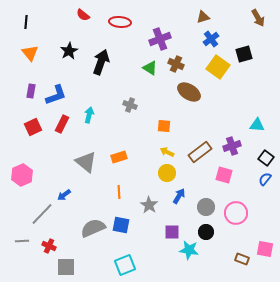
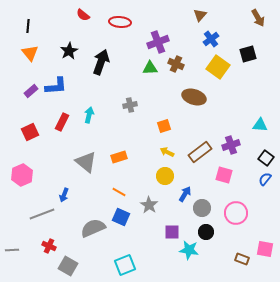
brown triangle at (203, 17): moved 3 px left, 2 px up; rotated 32 degrees counterclockwise
black line at (26, 22): moved 2 px right, 4 px down
purple cross at (160, 39): moved 2 px left, 3 px down
black square at (244, 54): moved 4 px right
green triangle at (150, 68): rotated 35 degrees counterclockwise
purple rectangle at (31, 91): rotated 40 degrees clockwise
brown ellipse at (189, 92): moved 5 px right, 5 px down; rotated 15 degrees counterclockwise
blue L-shape at (56, 95): moved 9 px up; rotated 15 degrees clockwise
gray cross at (130, 105): rotated 32 degrees counterclockwise
red rectangle at (62, 124): moved 2 px up
cyan triangle at (257, 125): moved 3 px right
orange square at (164, 126): rotated 24 degrees counterclockwise
red square at (33, 127): moved 3 px left, 5 px down
purple cross at (232, 146): moved 1 px left, 1 px up
yellow circle at (167, 173): moved 2 px left, 3 px down
orange line at (119, 192): rotated 56 degrees counterclockwise
blue arrow at (64, 195): rotated 32 degrees counterclockwise
blue arrow at (179, 196): moved 6 px right, 2 px up
gray circle at (206, 207): moved 4 px left, 1 px down
gray line at (42, 214): rotated 25 degrees clockwise
blue square at (121, 225): moved 8 px up; rotated 12 degrees clockwise
gray line at (22, 241): moved 10 px left, 9 px down
gray square at (66, 267): moved 2 px right, 1 px up; rotated 30 degrees clockwise
